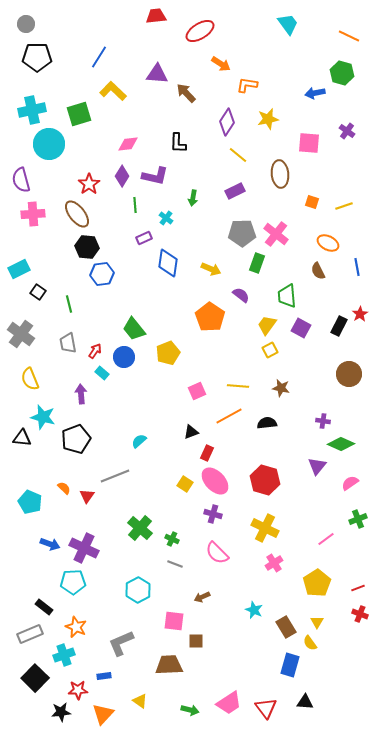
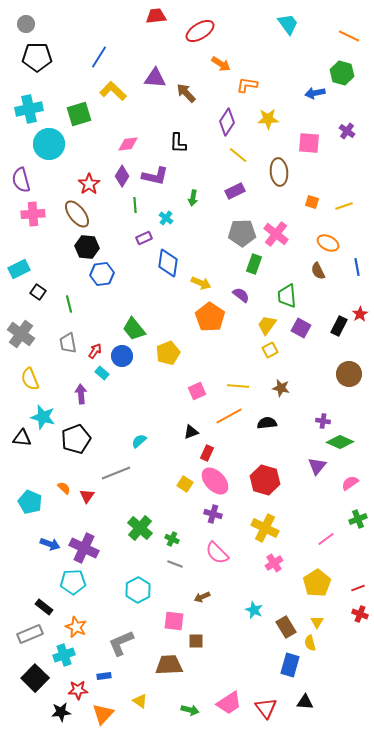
purple triangle at (157, 74): moved 2 px left, 4 px down
cyan cross at (32, 110): moved 3 px left, 1 px up
yellow star at (268, 119): rotated 10 degrees clockwise
brown ellipse at (280, 174): moved 1 px left, 2 px up
green rectangle at (257, 263): moved 3 px left, 1 px down
yellow arrow at (211, 269): moved 10 px left, 14 px down
blue circle at (124, 357): moved 2 px left, 1 px up
green diamond at (341, 444): moved 1 px left, 2 px up
gray line at (115, 476): moved 1 px right, 3 px up
yellow semicircle at (310, 643): rotated 21 degrees clockwise
